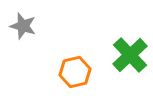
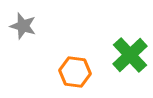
orange hexagon: rotated 20 degrees clockwise
